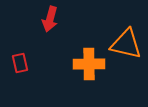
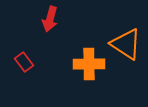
orange triangle: rotated 20 degrees clockwise
red rectangle: moved 4 px right, 1 px up; rotated 24 degrees counterclockwise
